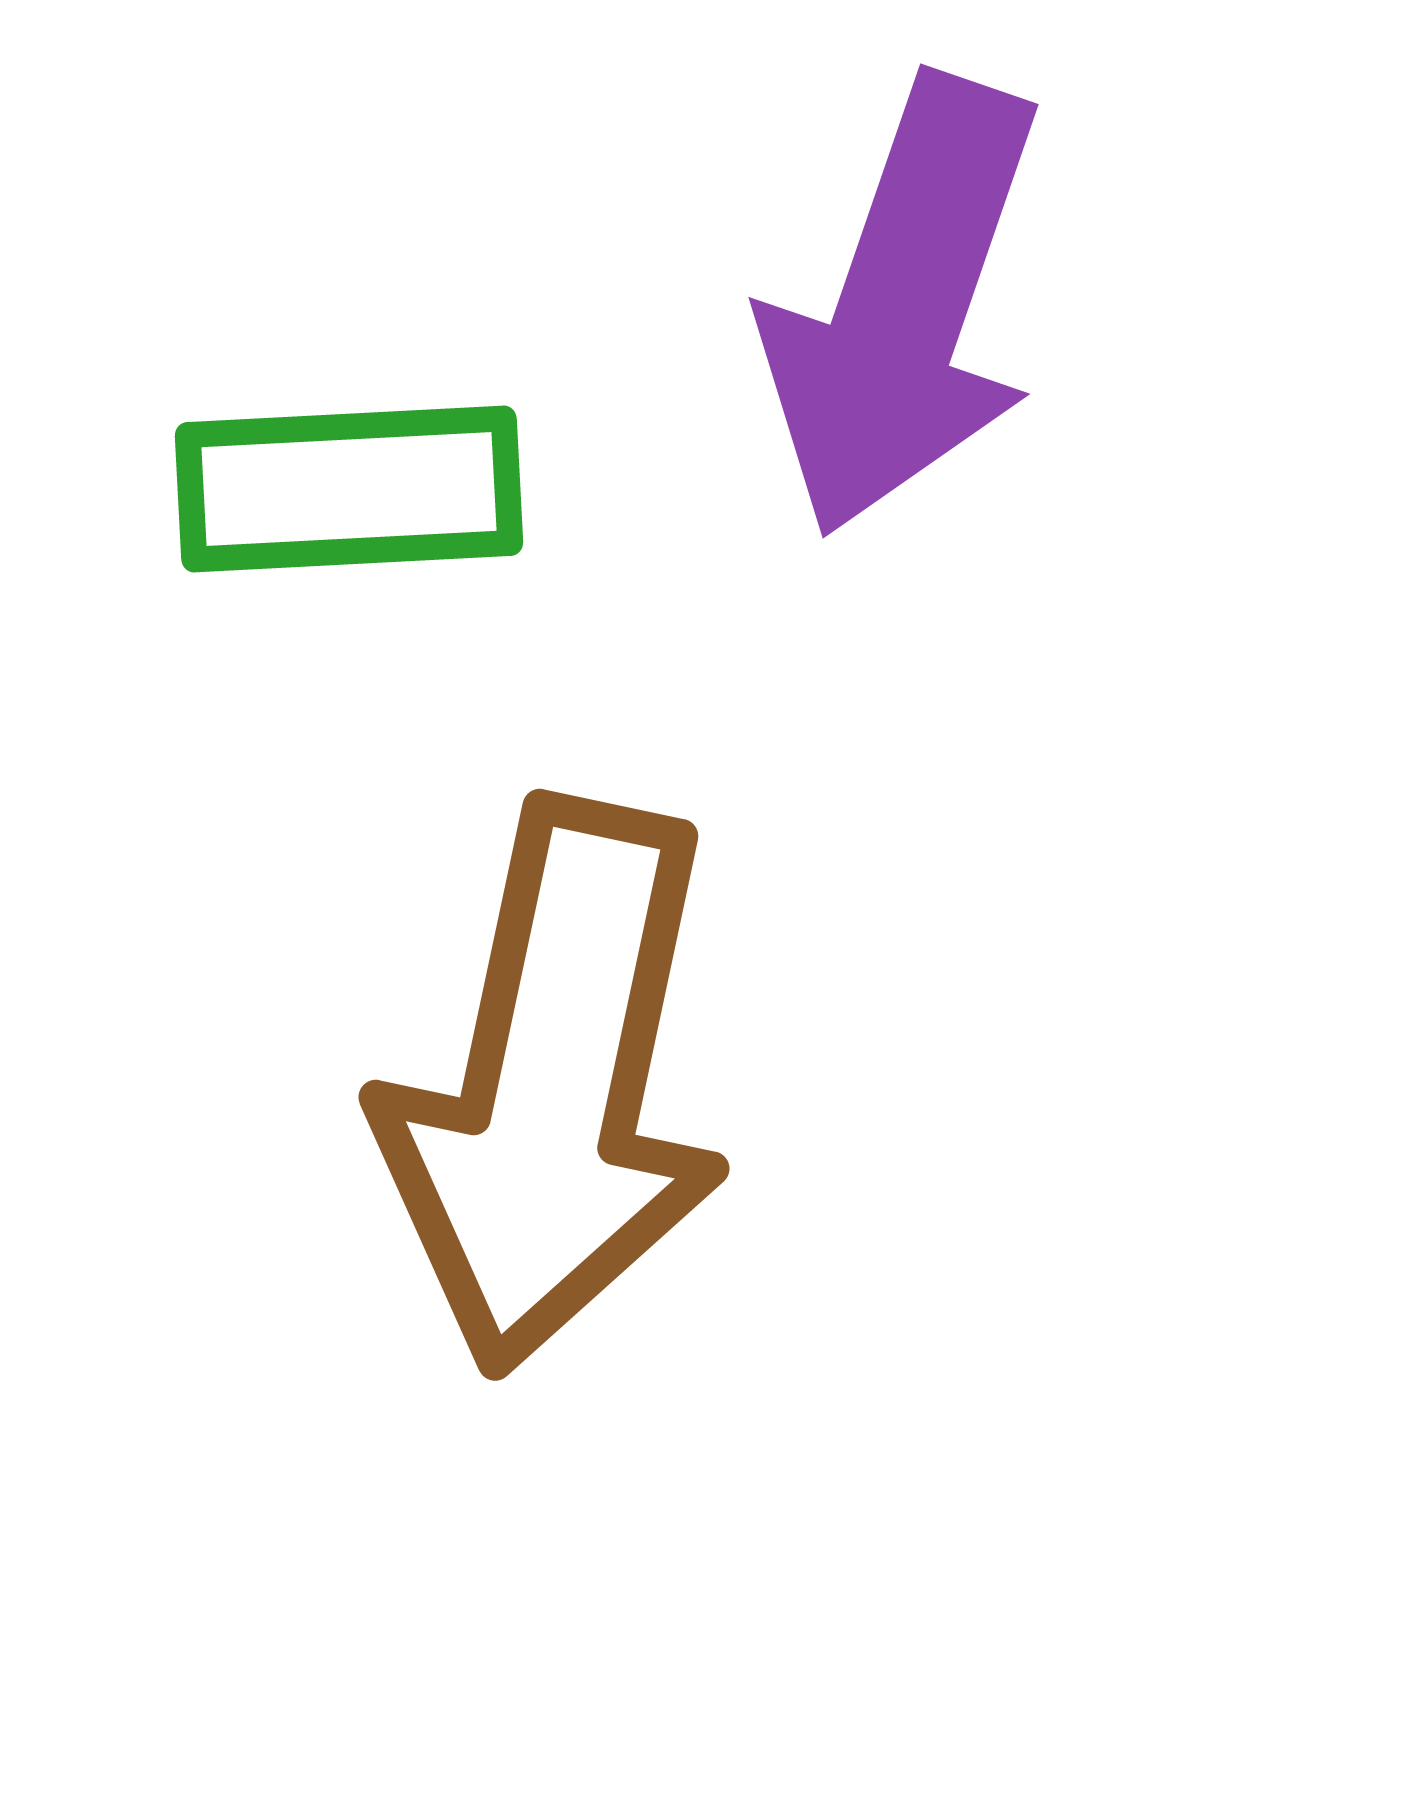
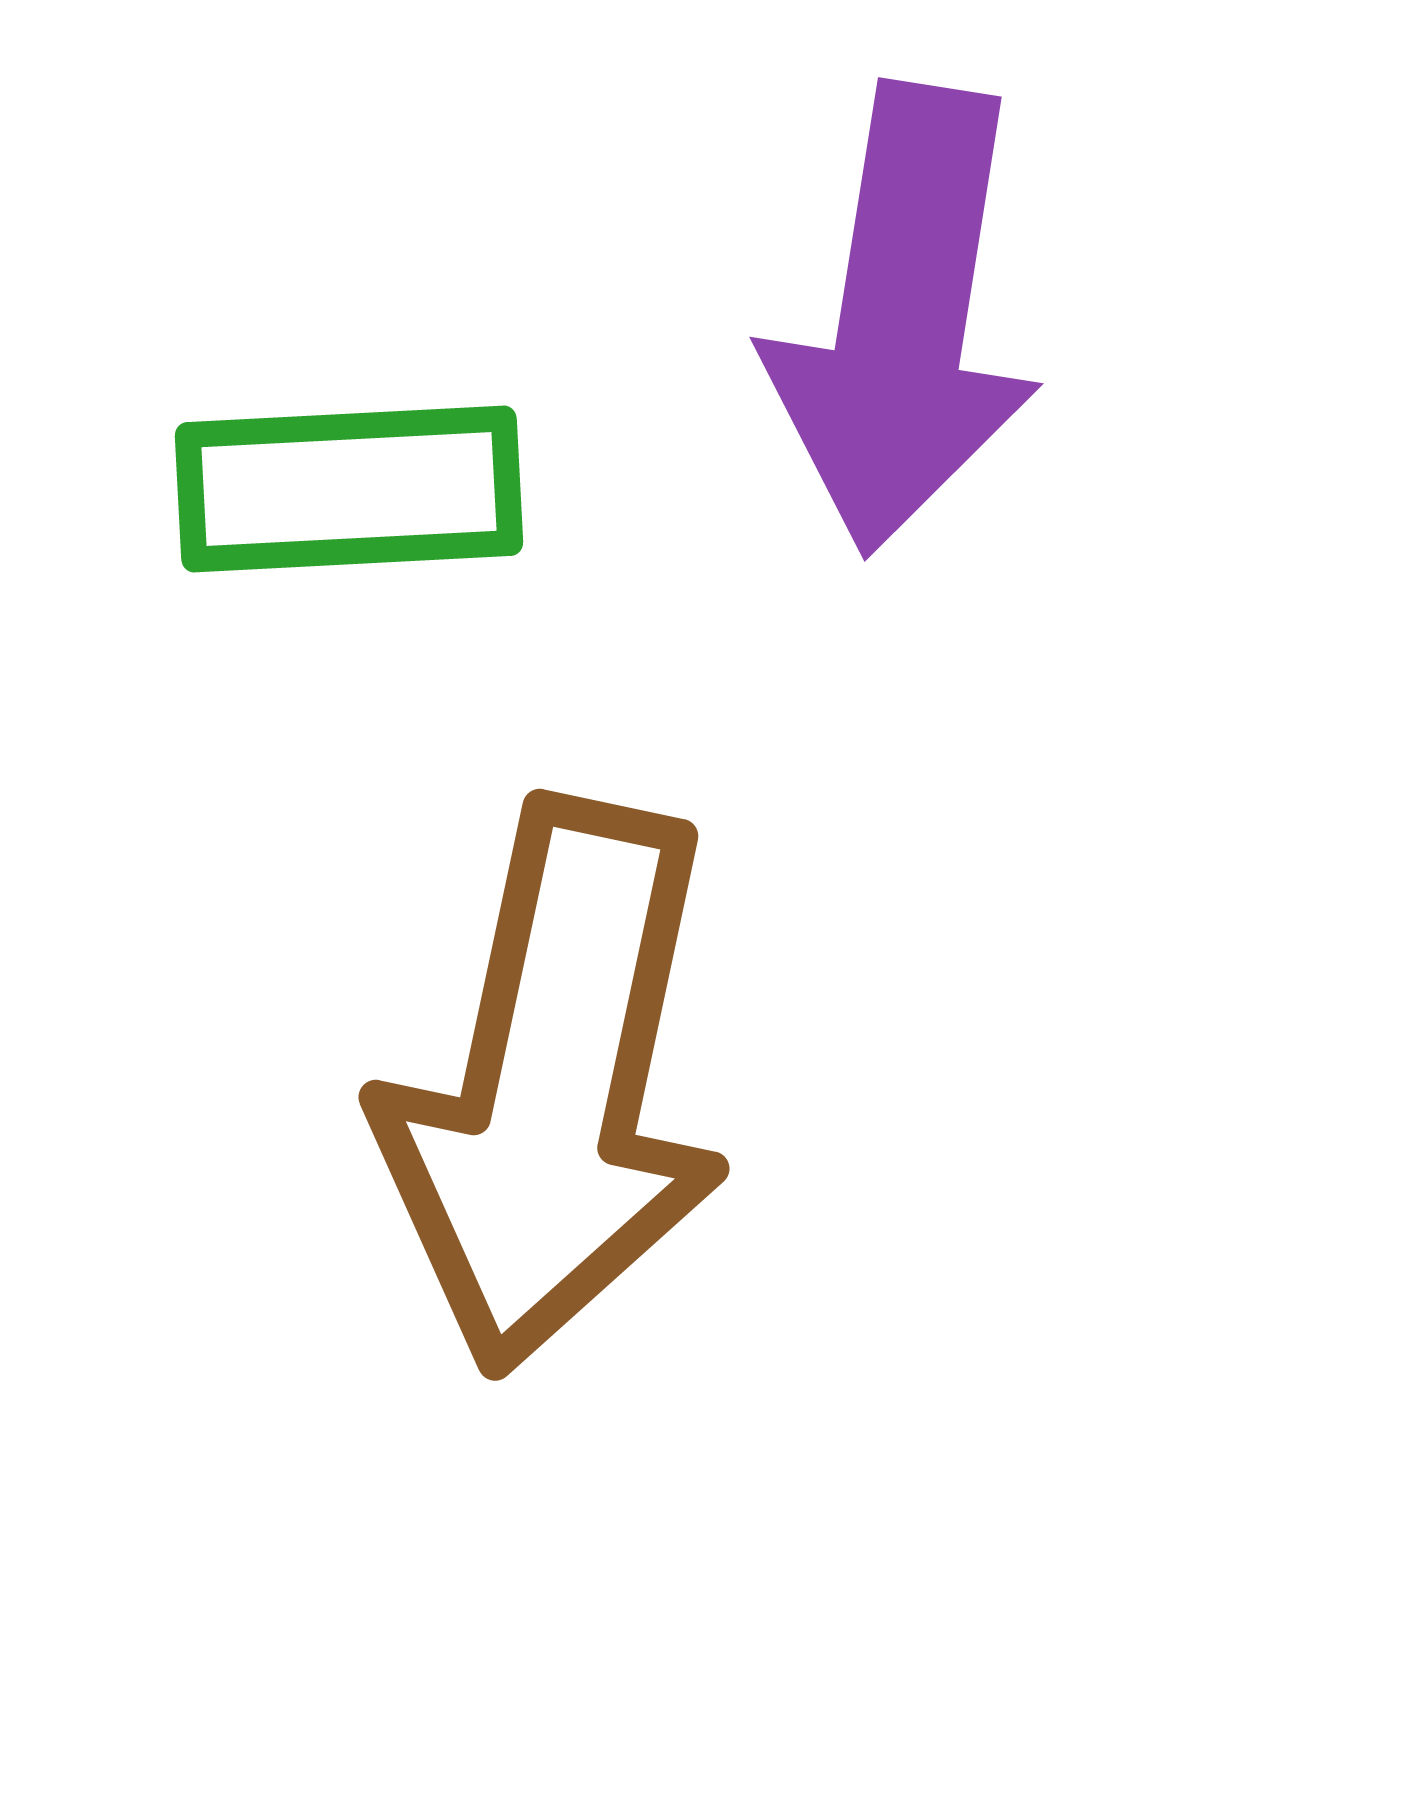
purple arrow: moved 13 px down; rotated 10 degrees counterclockwise
